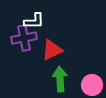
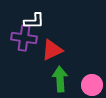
purple cross: rotated 20 degrees clockwise
